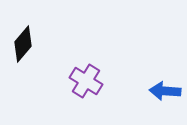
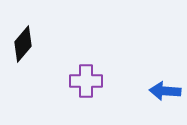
purple cross: rotated 32 degrees counterclockwise
